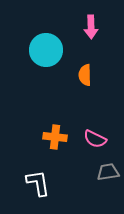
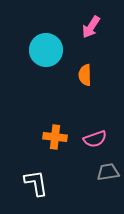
pink arrow: rotated 35 degrees clockwise
pink semicircle: rotated 45 degrees counterclockwise
white L-shape: moved 2 px left
